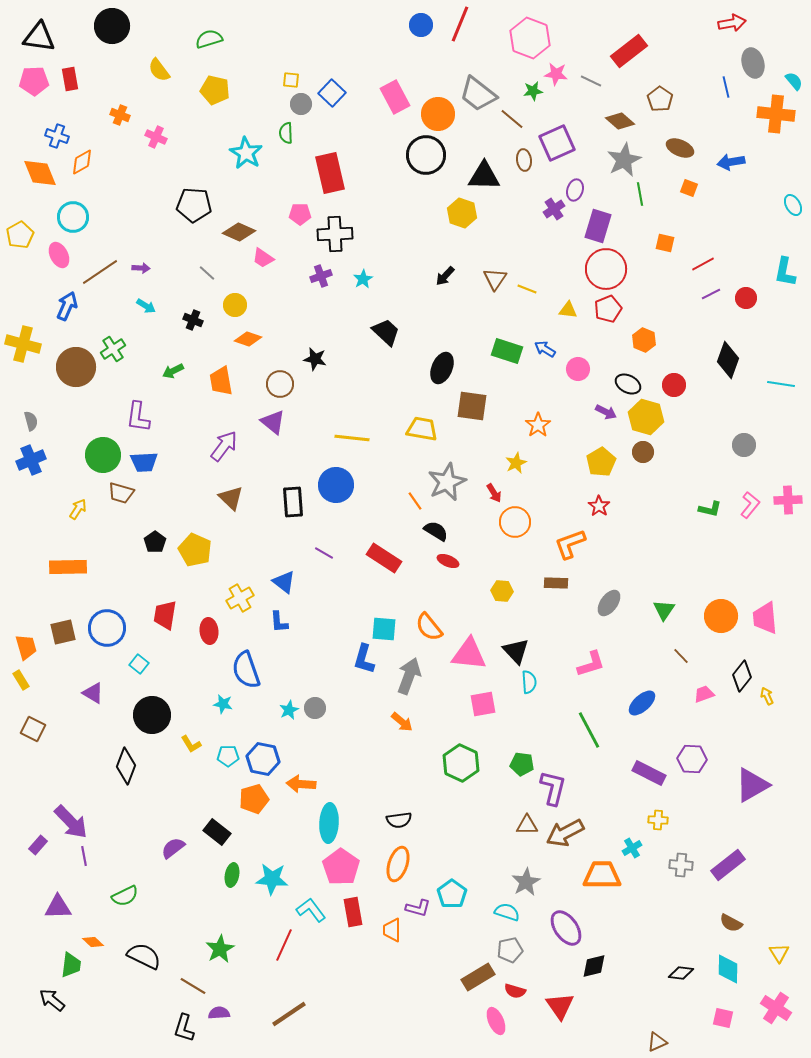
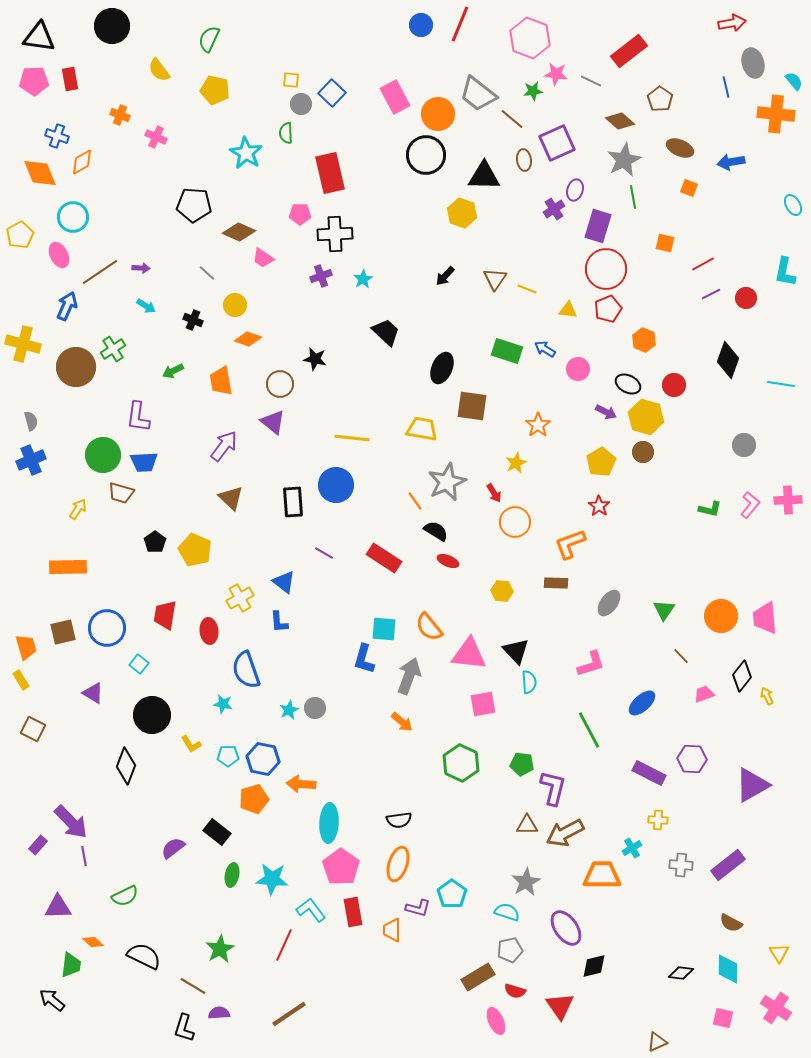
green semicircle at (209, 39): rotated 48 degrees counterclockwise
green line at (640, 194): moved 7 px left, 3 px down
